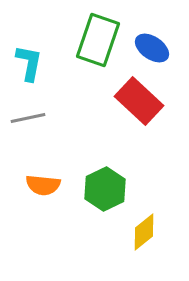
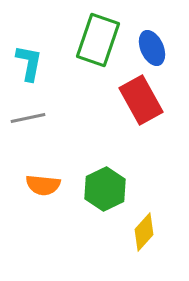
blue ellipse: rotated 32 degrees clockwise
red rectangle: moved 2 px right, 1 px up; rotated 18 degrees clockwise
yellow diamond: rotated 9 degrees counterclockwise
